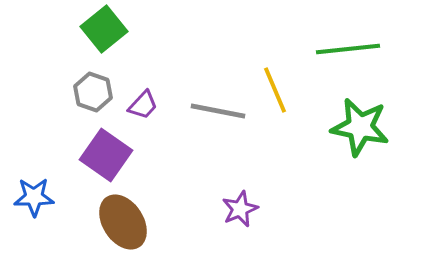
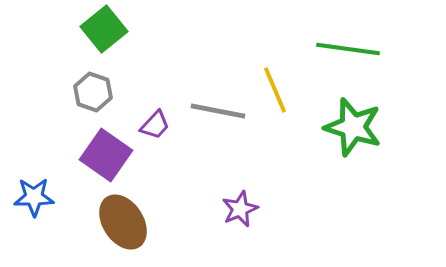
green line: rotated 14 degrees clockwise
purple trapezoid: moved 12 px right, 20 px down
green star: moved 7 px left; rotated 6 degrees clockwise
